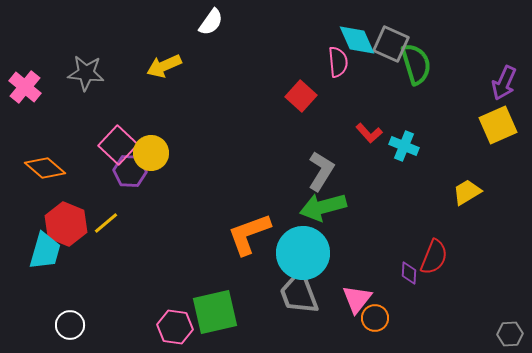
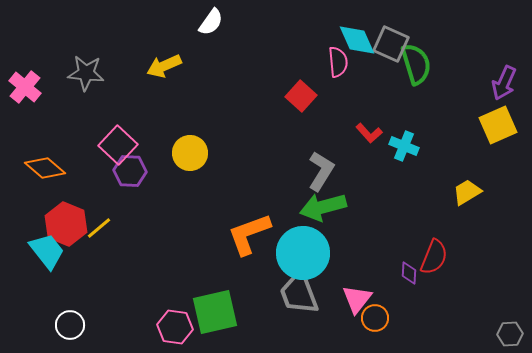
yellow circle: moved 39 px right
yellow line: moved 7 px left, 5 px down
cyan trapezoid: moved 2 px right; rotated 54 degrees counterclockwise
